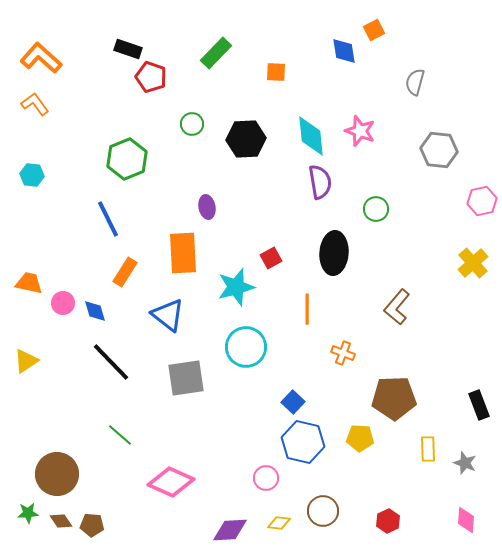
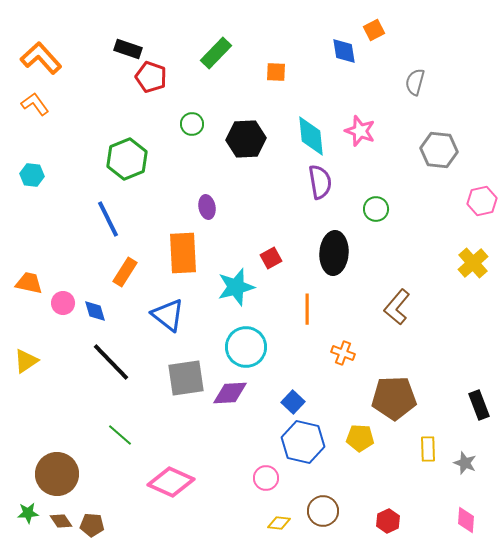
orange L-shape at (41, 58): rotated 6 degrees clockwise
purple diamond at (230, 530): moved 137 px up
